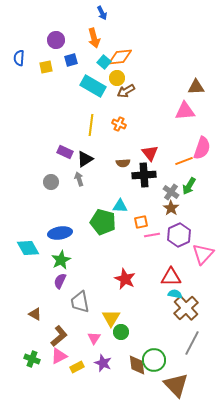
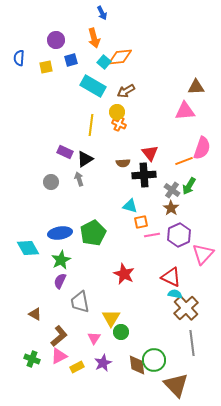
yellow circle at (117, 78): moved 34 px down
gray cross at (171, 192): moved 1 px right, 2 px up
cyan triangle at (120, 206): moved 10 px right; rotated 14 degrees clockwise
green pentagon at (103, 222): moved 10 px left, 11 px down; rotated 30 degrees clockwise
red triangle at (171, 277): rotated 25 degrees clockwise
red star at (125, 279): moved 1 px left, 5 px up
gray line at (192, 343): rotated 35 degrees counterclockwise
purple star at (103, 363): rotated 24 degrees clockwise
